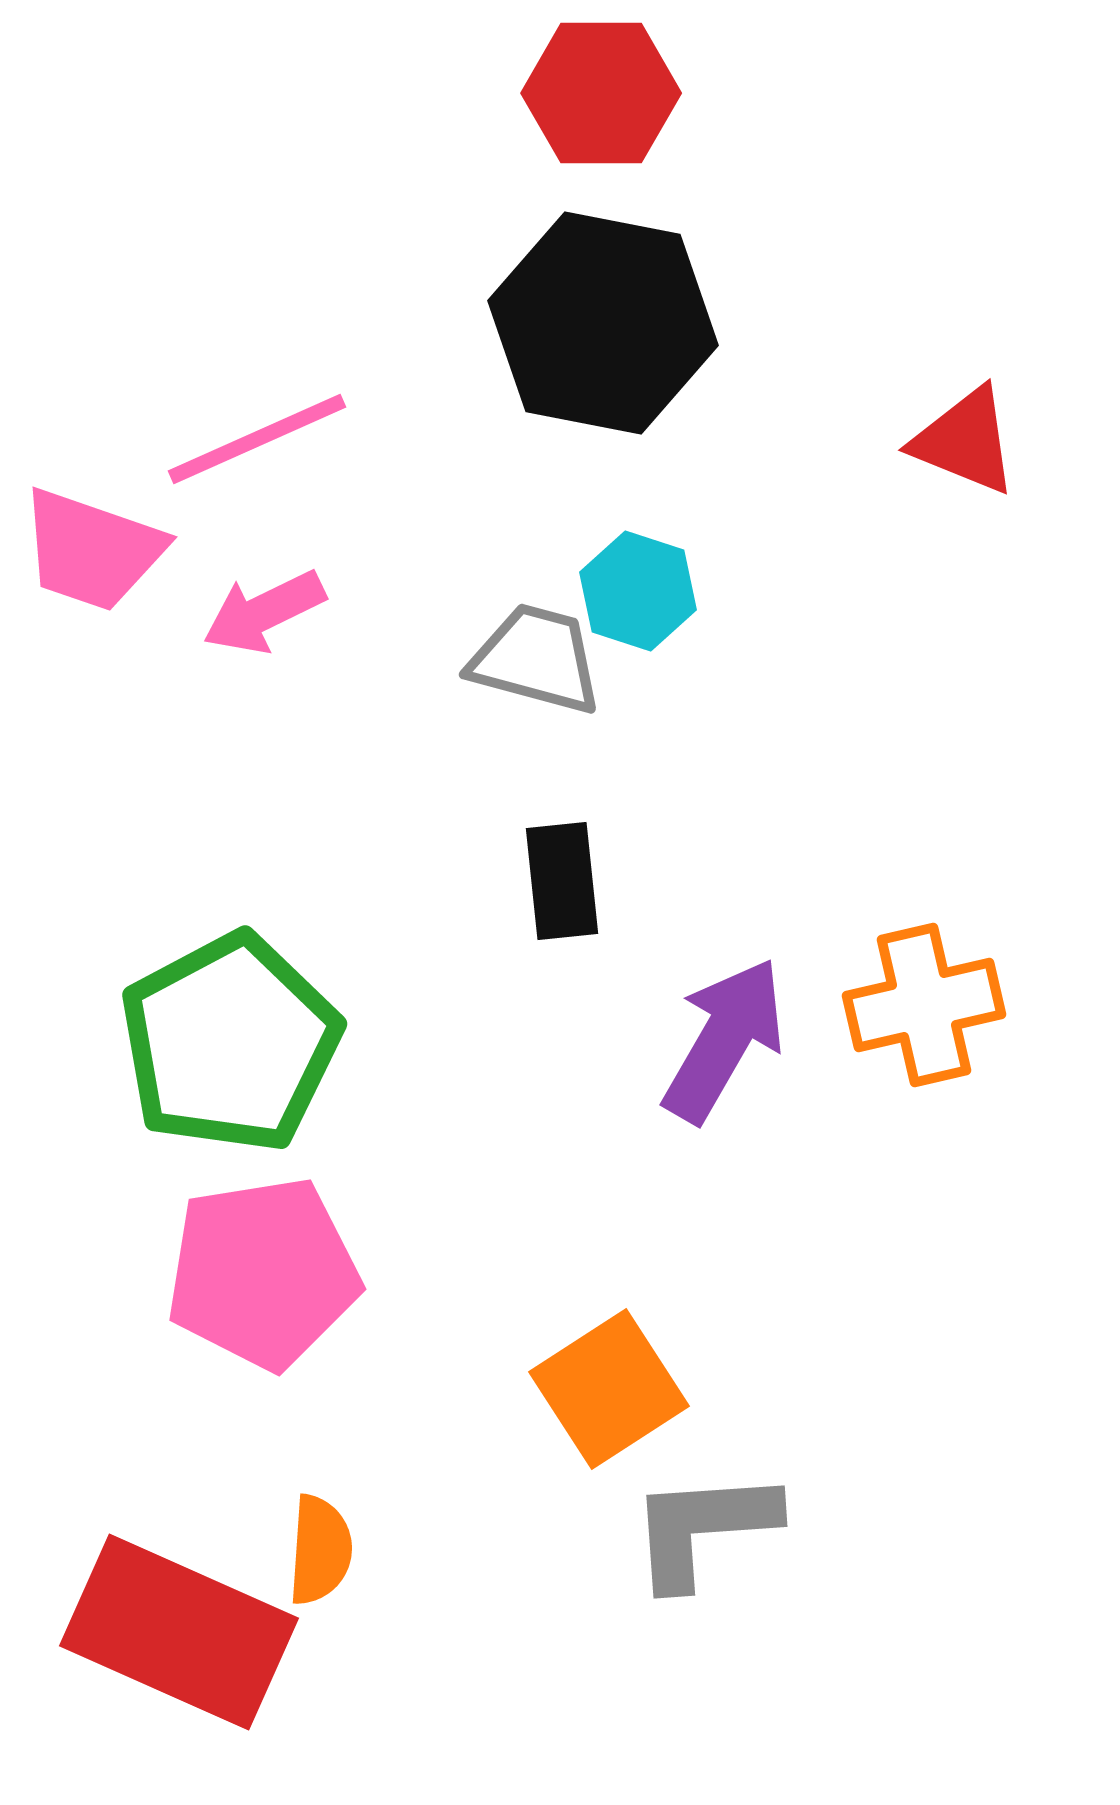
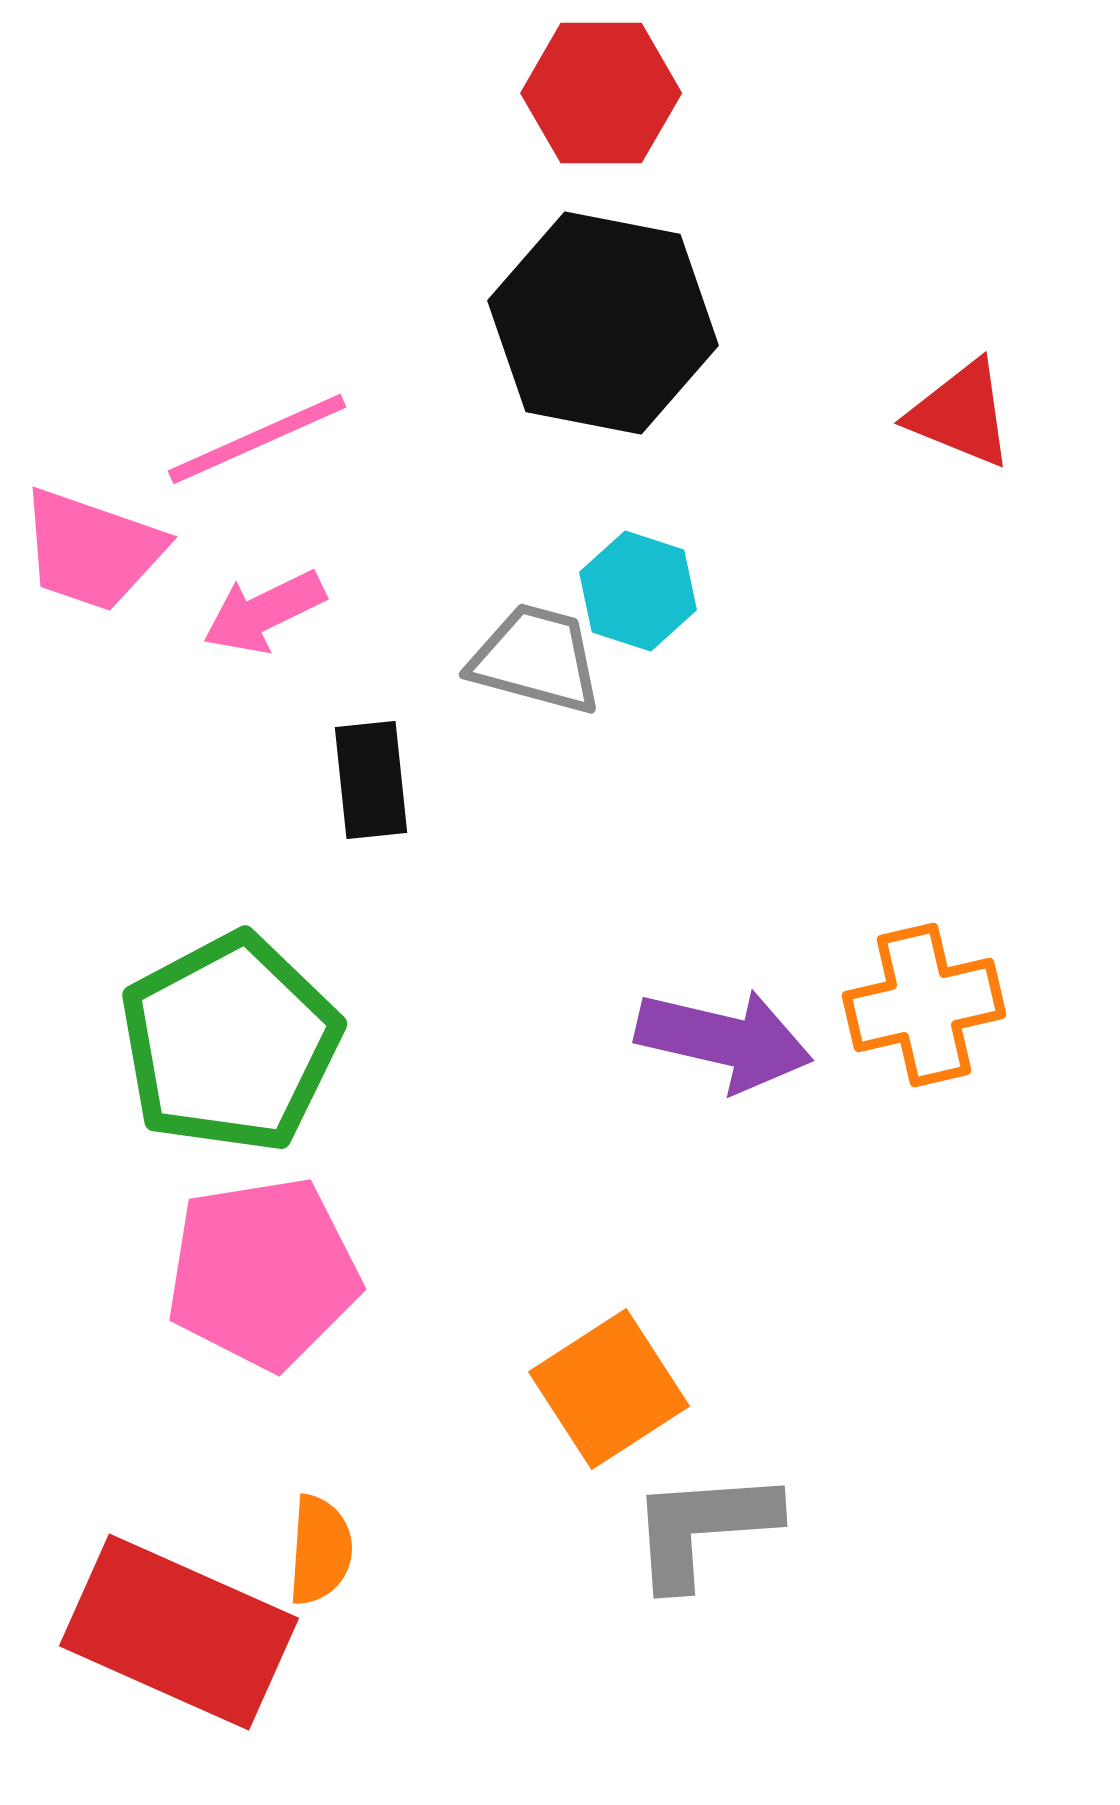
red triangle: moved 4 px left, 27 px up
black rectangle: moved 191 px left, 101 px up
purple arrow: rotated 73 degrees clockwise
